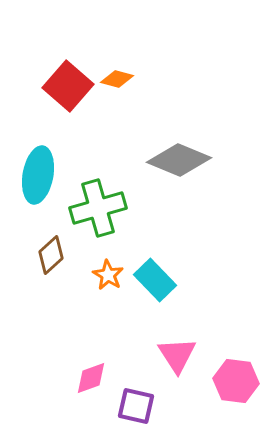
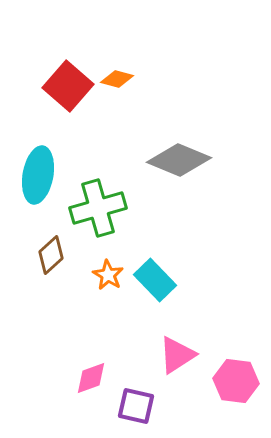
pink triangle: rotated 30 degrees clockwise
